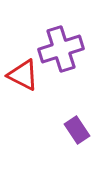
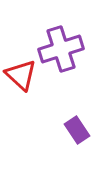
red triangle: moved 2 px left; rotated 16 degrees clockwise
